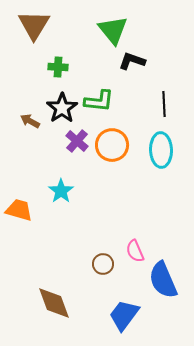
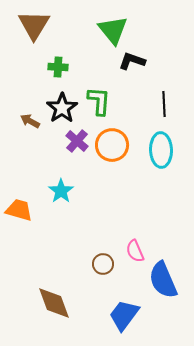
green L-shape: rotated 92 degrees counterclockwise
